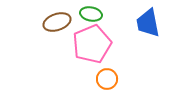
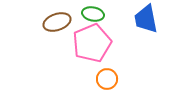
green ellipse: moved 2 px right
blue trapezoid: moved 2 px left, 4 px up
pink pentagon: moved 1 px up
